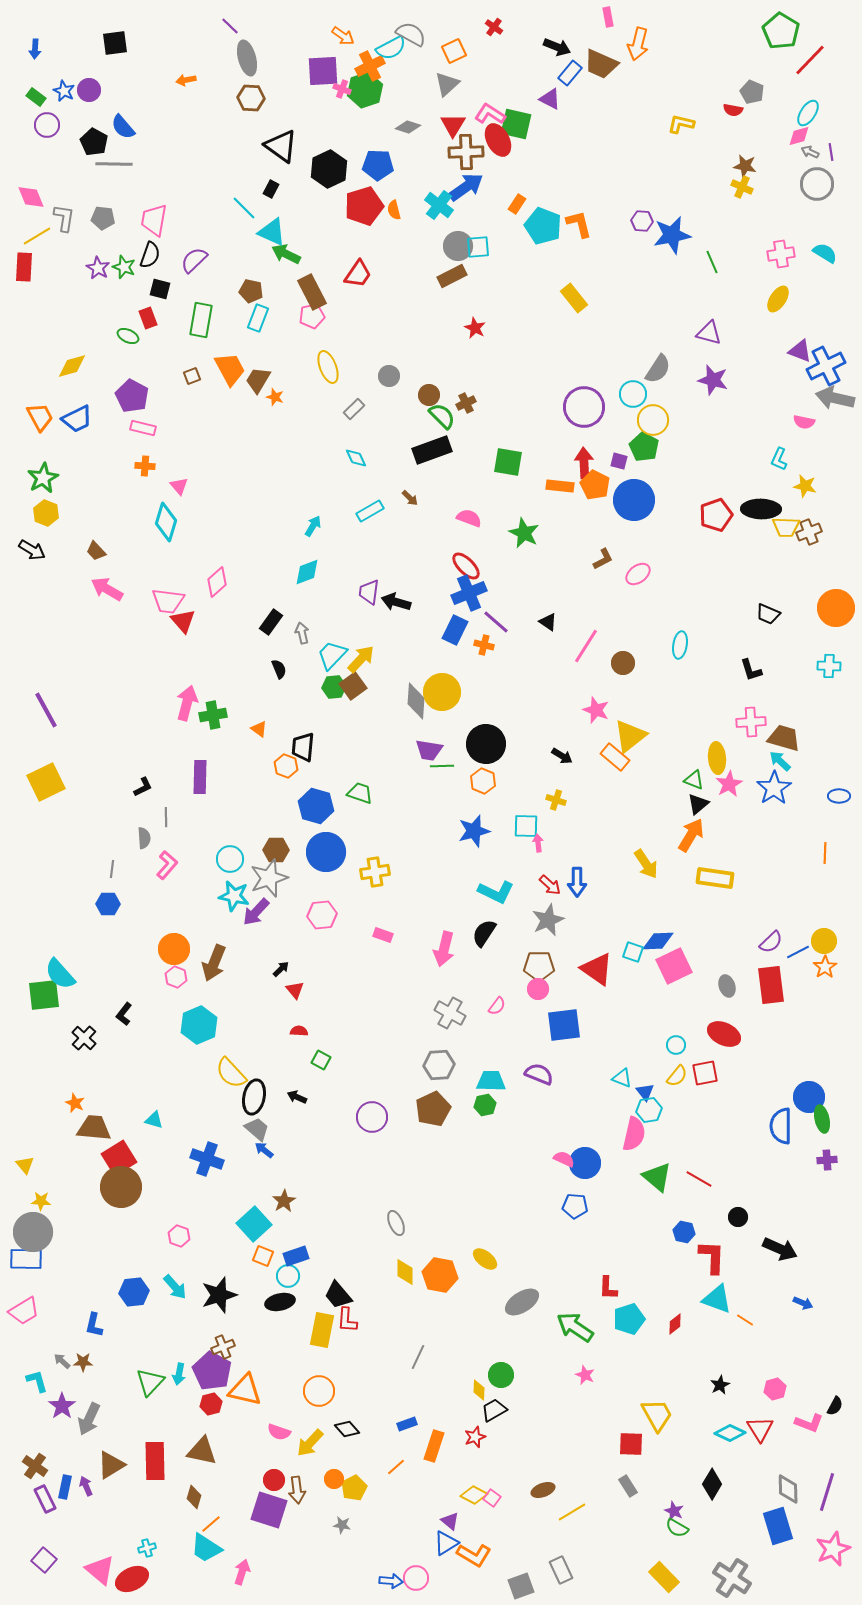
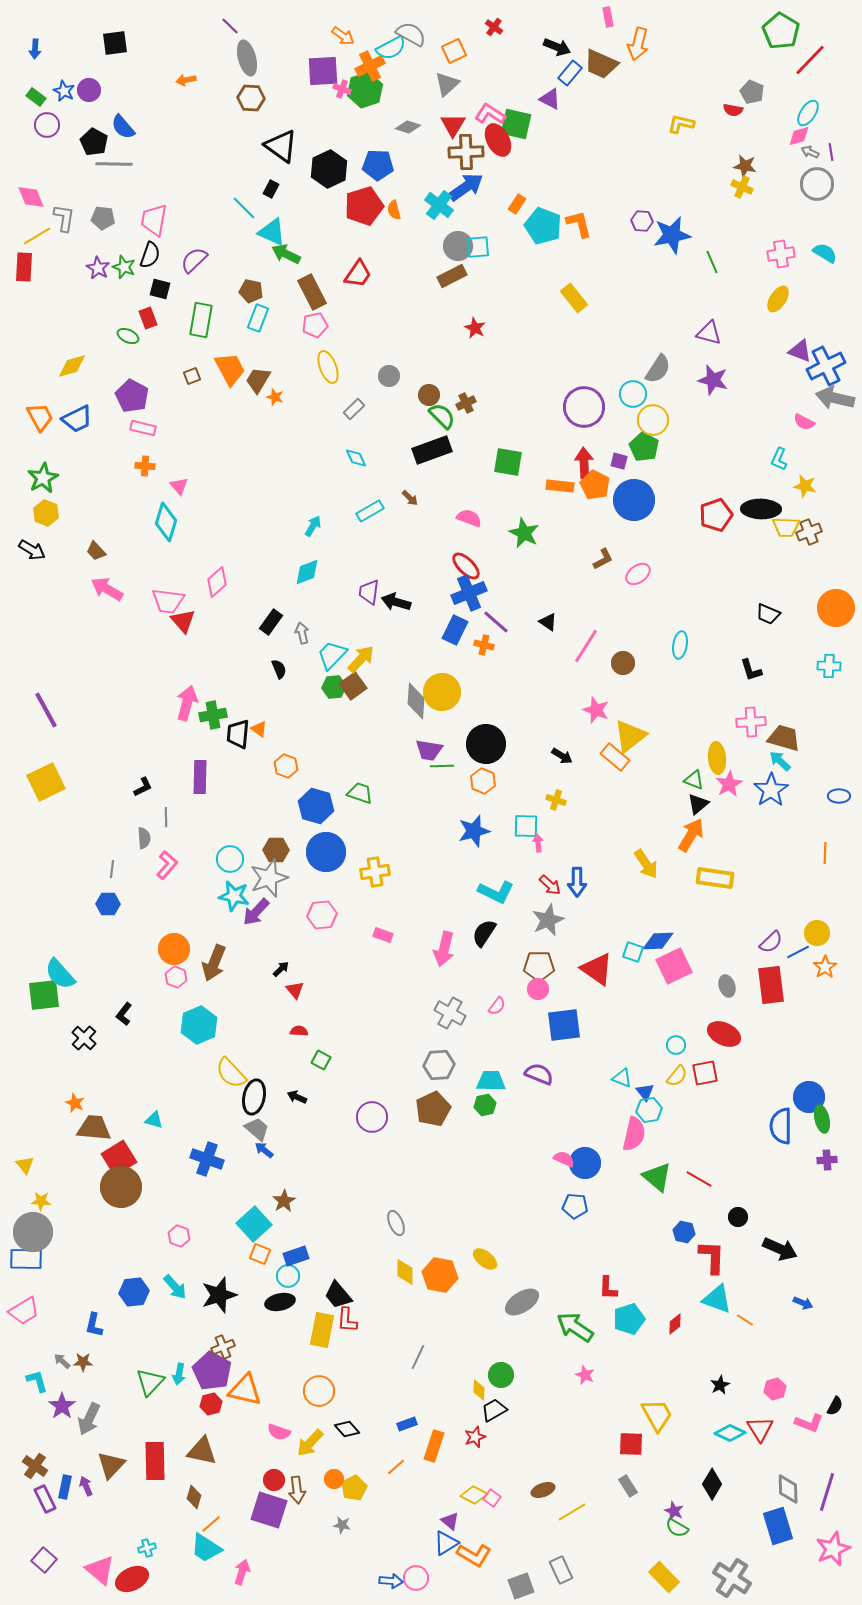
pink pentagon at (312, 316): moved 3 px right, 9 px down
pink semicircle at (804, 422): rotated 15 degrees clockwise
black trapezoid at (303, 747): moved 65 px left, 13 px up
blue star at (774, 788): moved 3 px left, 2 px down
yellow circle at (824, 941): moved 7 px left, 8 px up
orange square at (263, 1256): moved 3 px left, 2 px up
brown triangle at (111, 1465): rotated 16 degrees counterclockwise
